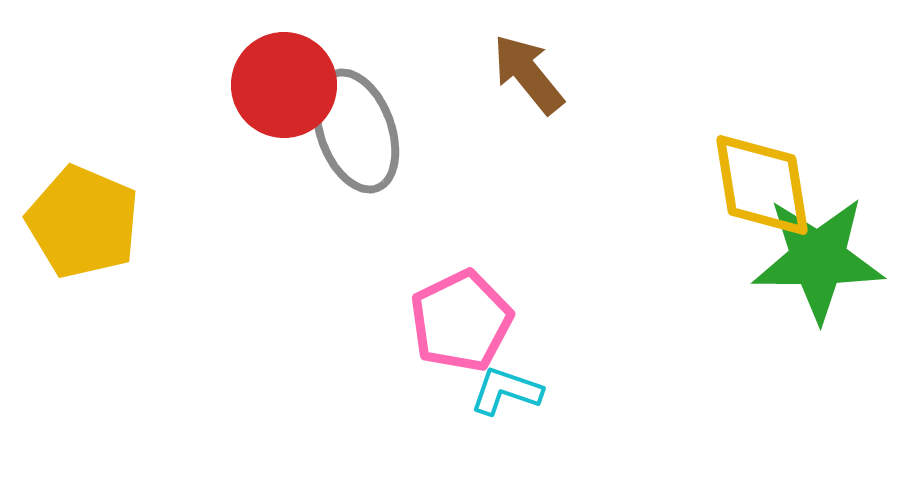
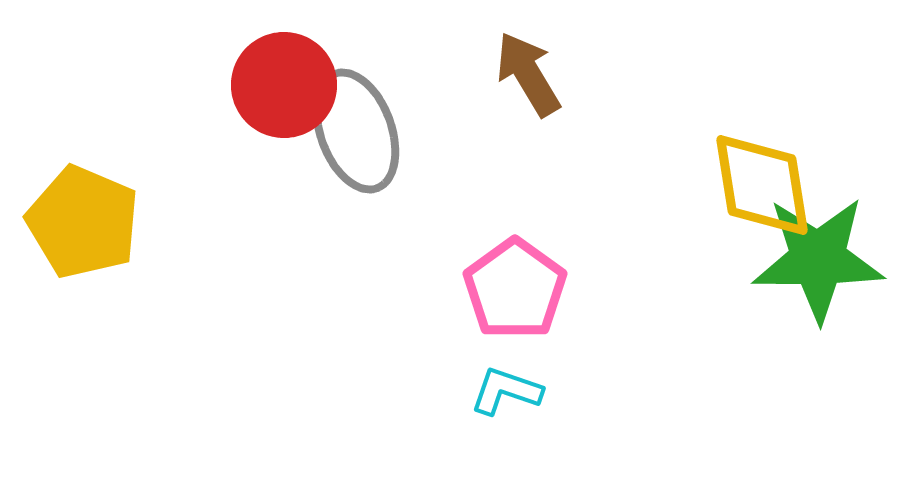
brown arrow: rotated 8 degrees clockwise
pink pentagon: moved 54 px right, 32 px up; rotated 10 degrees counterclockwise
